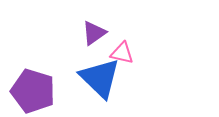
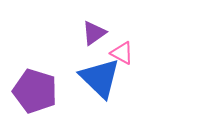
pink triangle: rotated 15 degrees clockwise
purple pentagon: moved 2 px right
